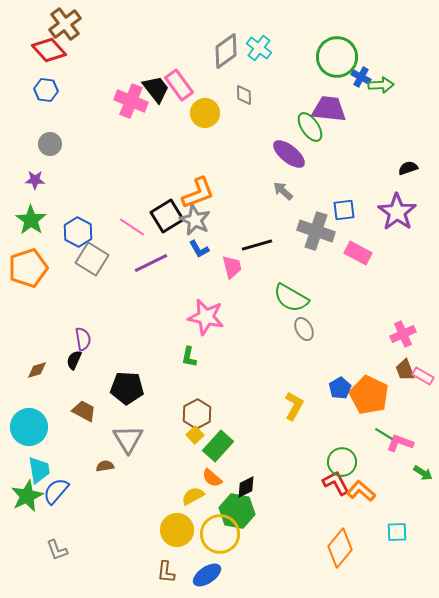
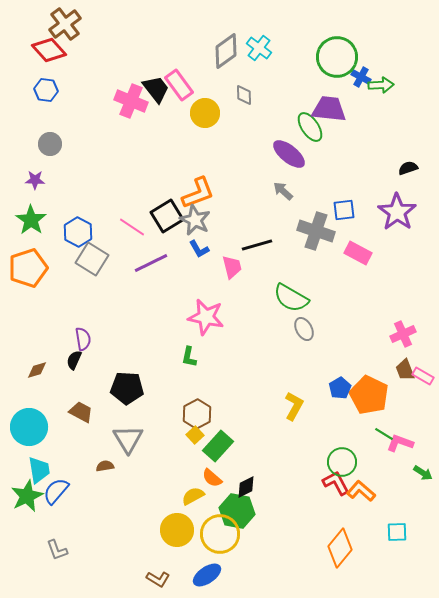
brown trapezoid at (84, 411): moved 3 px left, 1 px down
brown L-shape at (166, 572): moved 8 px left, 7 px down; rotated 65 degrees counterclockwise
